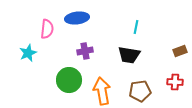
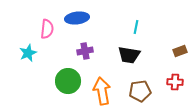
green circle: moved 1 px left, 1 px down
